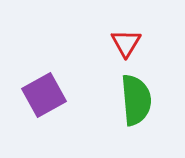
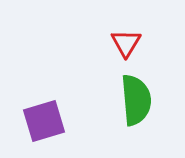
purple square: moved 26 px down; rotated 12 degrees clockwise
